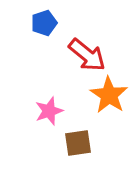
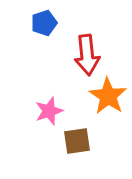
red arrow: rotated 45 degrees clockwise
orange star: moved 1 px left, 1 px down
brown square: moved 1 px left, 2 px up
